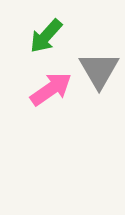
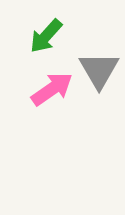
pink arrow: moved 1 px right
